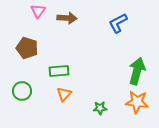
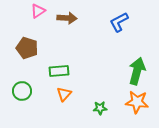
pink triangle: rotated 21 degrees clockwise
blue L-shape: moved 1 px right, 1 px up
